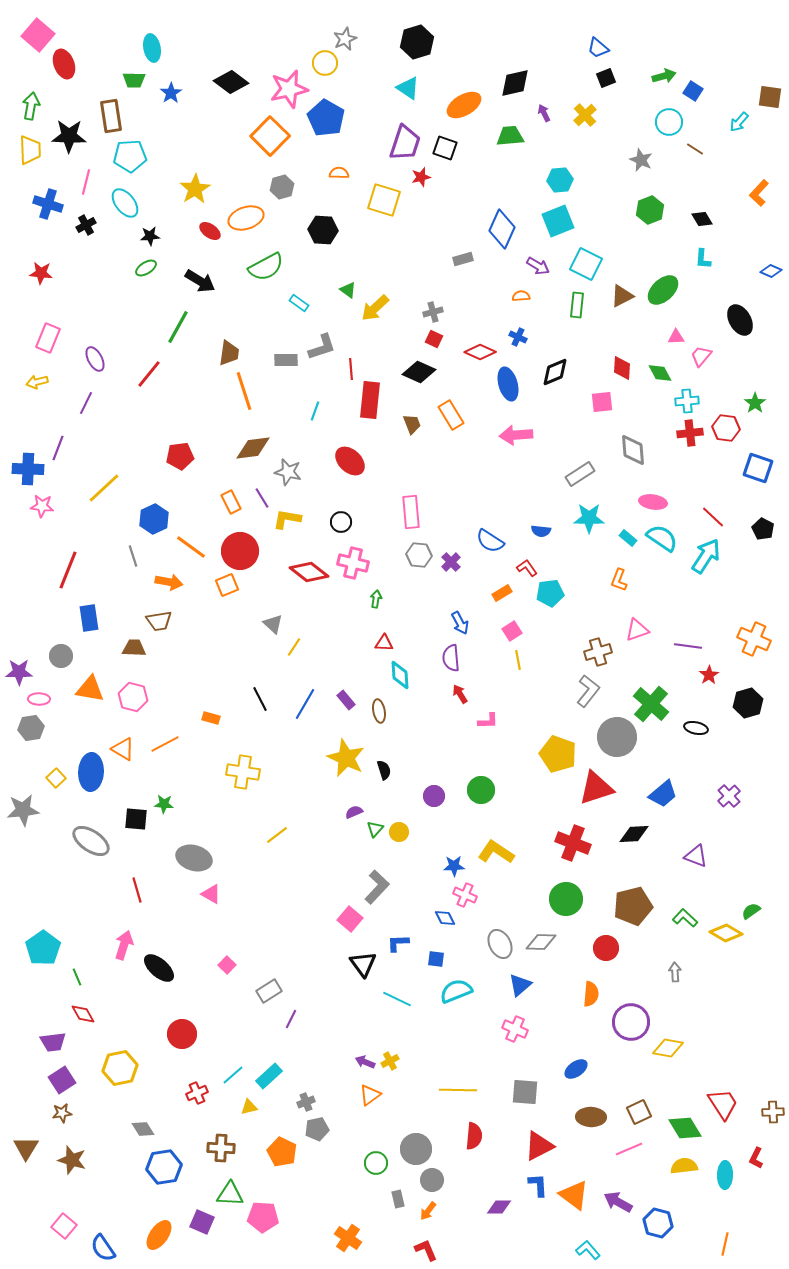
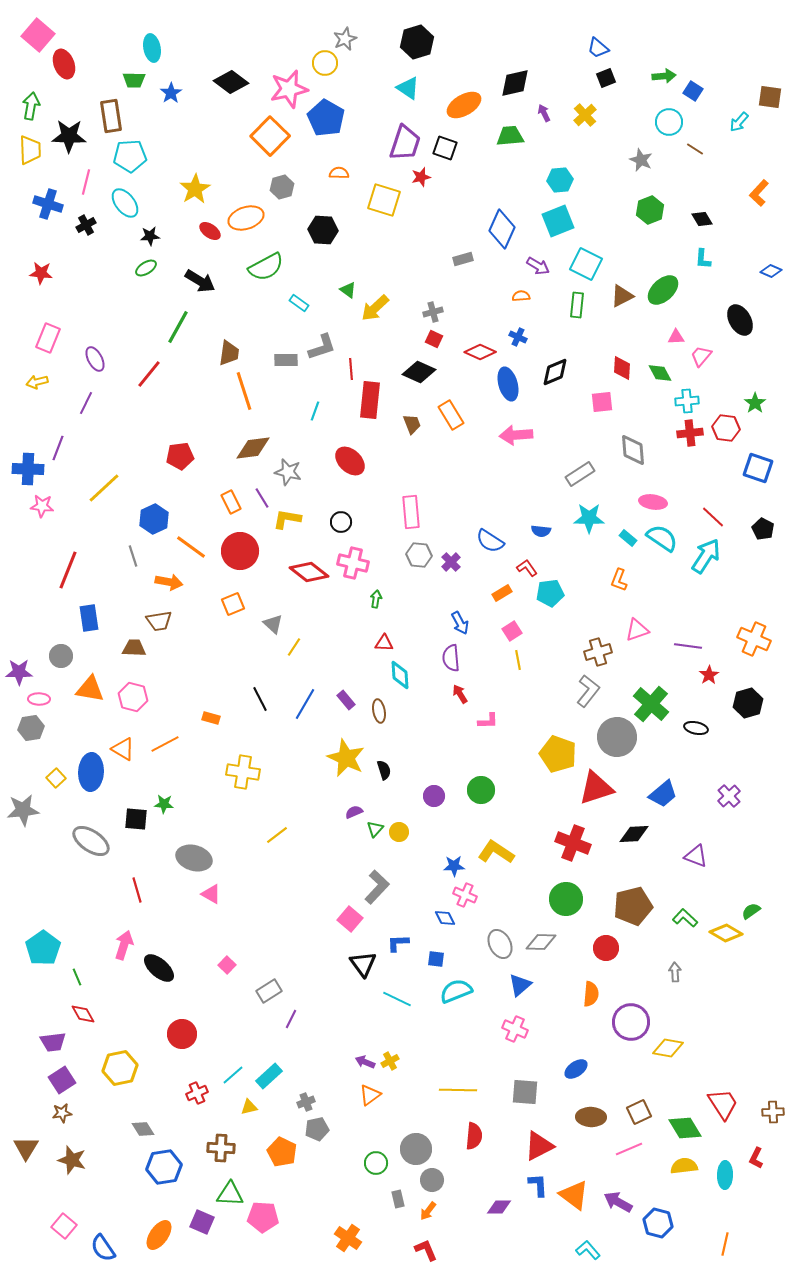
green arrow at (664, 76): rotated 10 degrees clockwise
orange square at (227, 585): moved 6 px right, 19 px down
